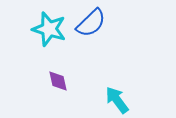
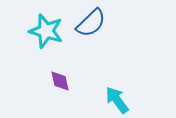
cyan star: moved 3 px left, 2 px down
purple diamond: moved 2 px right
